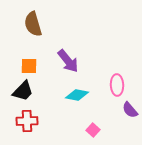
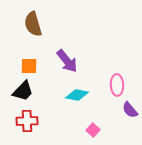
purple arrow: moved 1 px left
